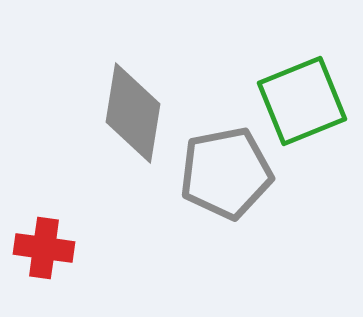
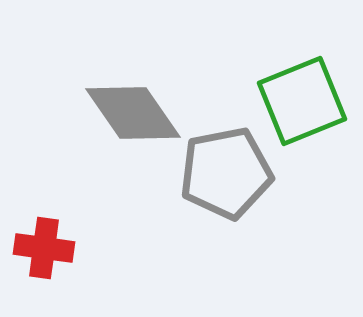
gray diamond: rotated 44 degrees counterclockwise
